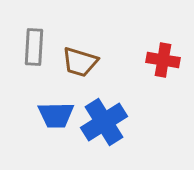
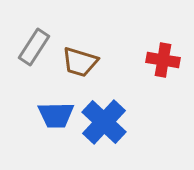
gray rectangle: rotated 30 degrees clockwise
blue cross: rotated 15 degrees counterclockwise
